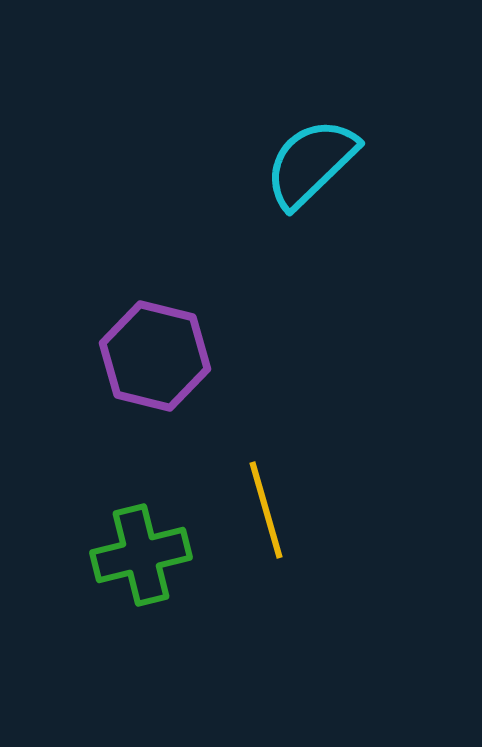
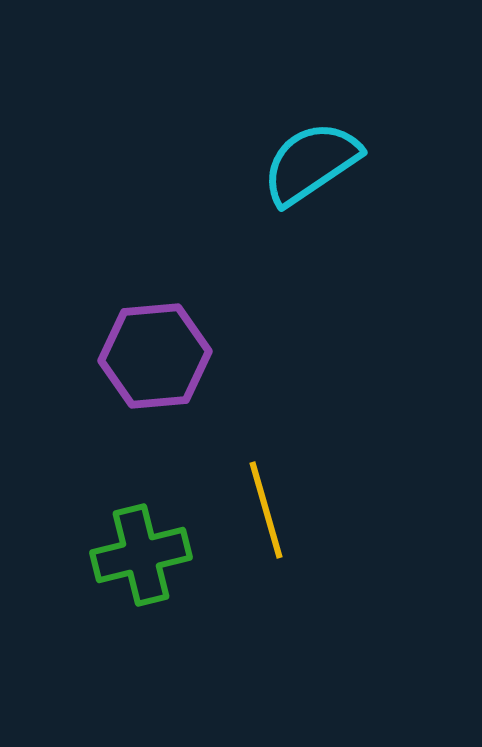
cyan semicircle: rotated 10 degrees clockwise
purple hexagon: rotated 19 degrees counterclockwise
